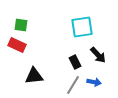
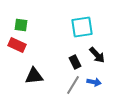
black arrow: moved 1 px left
